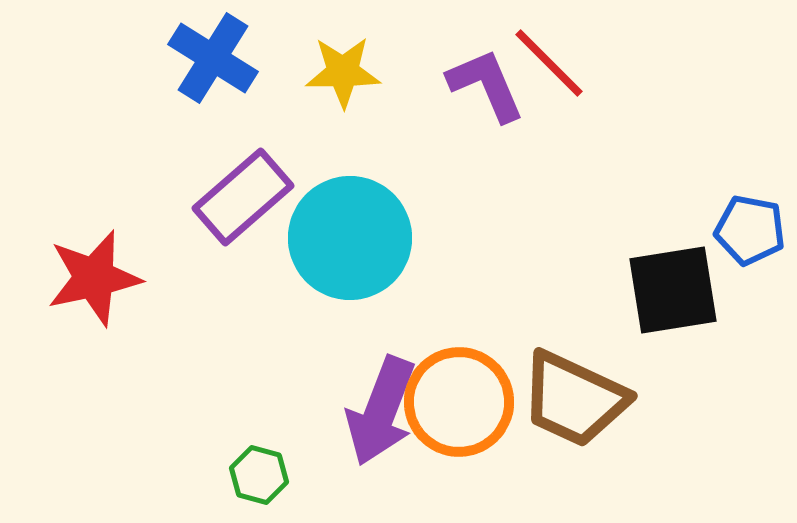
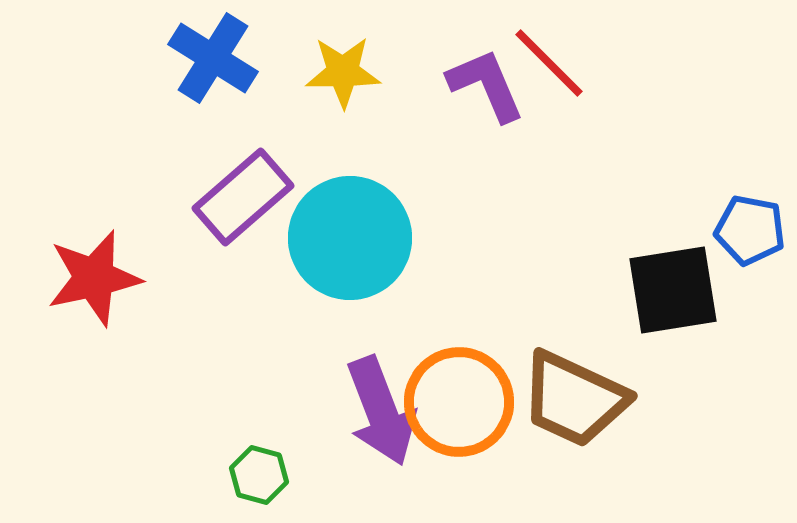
purple arrow: rotated 42 degrees counterclockwise
